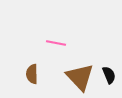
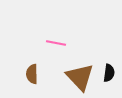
black semicircle: moved 2 px up; rotated 30 degrees clockwise
